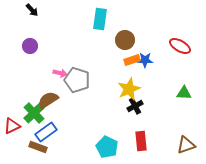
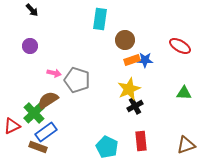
pink arrow: moved 6 px left
